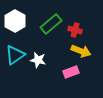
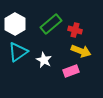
white hexagon: moved 3 px down
cyan triangle: moved 3 px right, 3 px up
white star: moved 6 px right; rotated 14 degrees clockwise
pink rectangle: moved 1 px up
